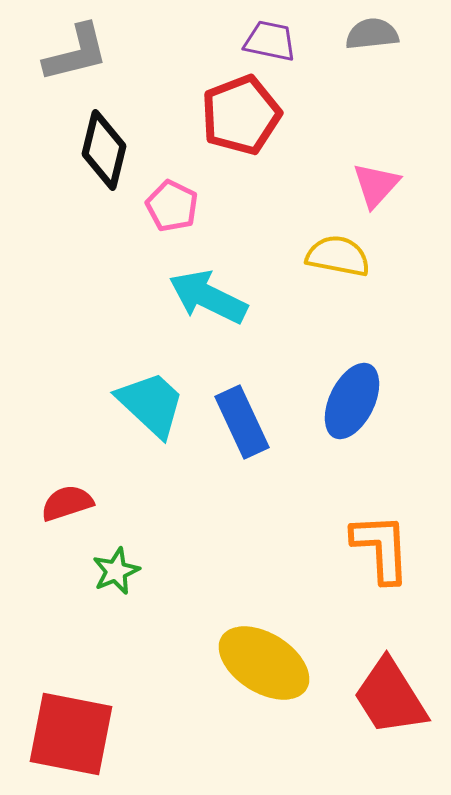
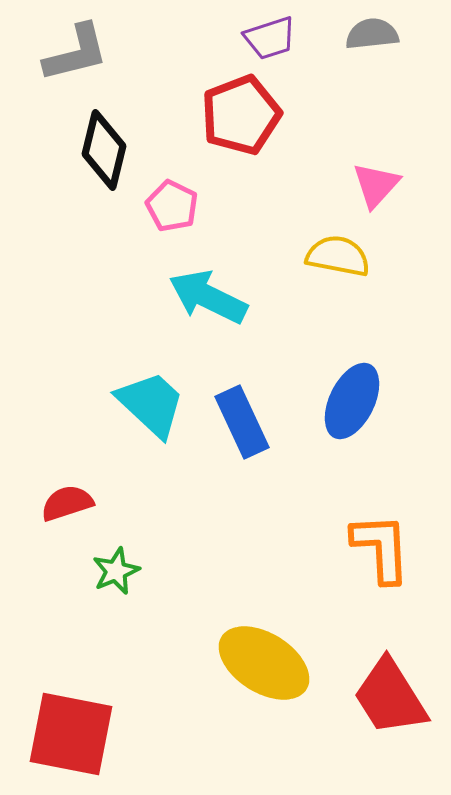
purple trapezoid: moved 3 px up; rotated 150 degrees clockwise
